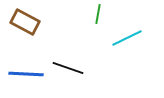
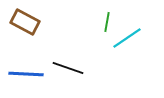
green line: moved 9 px right, 8 px down
cyan line: rotated 8 degrees counterclockwise
